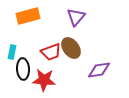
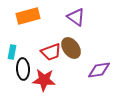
purple triangle: rotated 36 degrees counterclockwise
